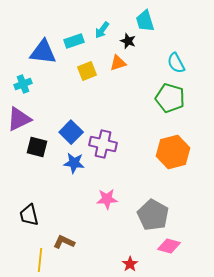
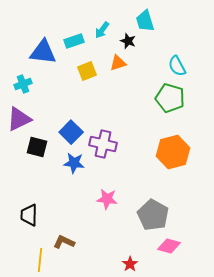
cyan semicircle: moved 1 px right, 3 px down
pink star: rotated 10 degrees clockwise
black trapezoid: rotated 15 degrees clockwise
